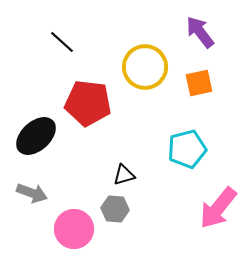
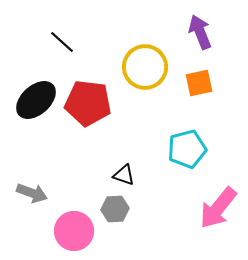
purple arrow: rotated 16 degrees clockwise
black ellipse: moved 36 px up
black triangle: rotated 35 degrees clockwise
gray hexagon: rotated 8 degrees counterclockwise
pink circle: moved 2 px down
